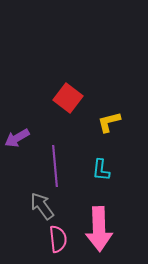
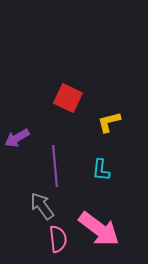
red square: rotated 12 degrees counterclockwise
pink arrow: rotated 51 degrees counterclockwise
